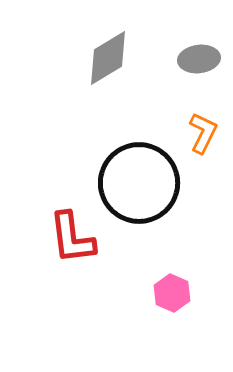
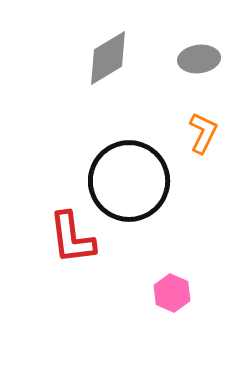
black circle: moved 10 px left, 2 px up
